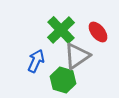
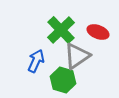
red ellipse: rotated 30 degrees counterclockwise
